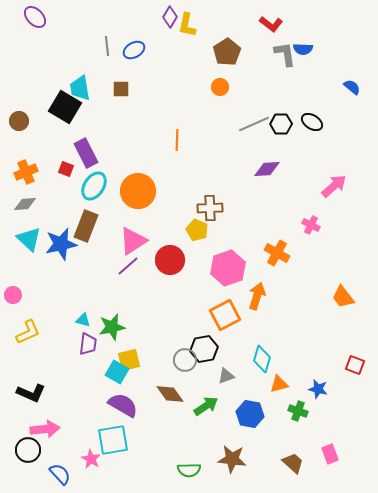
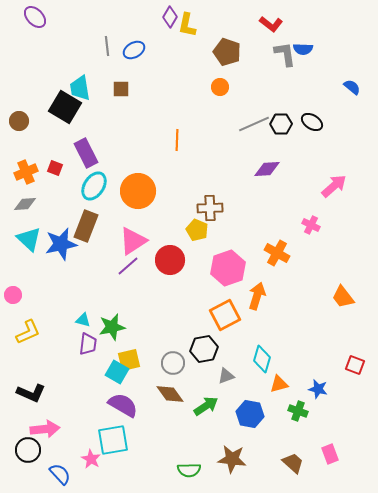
brown pentagon at (227, 52): rotated 20 degrees counterclockwise
red square at (66, 169): moved 11 px left, 1 px up
gray circle at (185, 360): moved 12 px left, 3 px down
